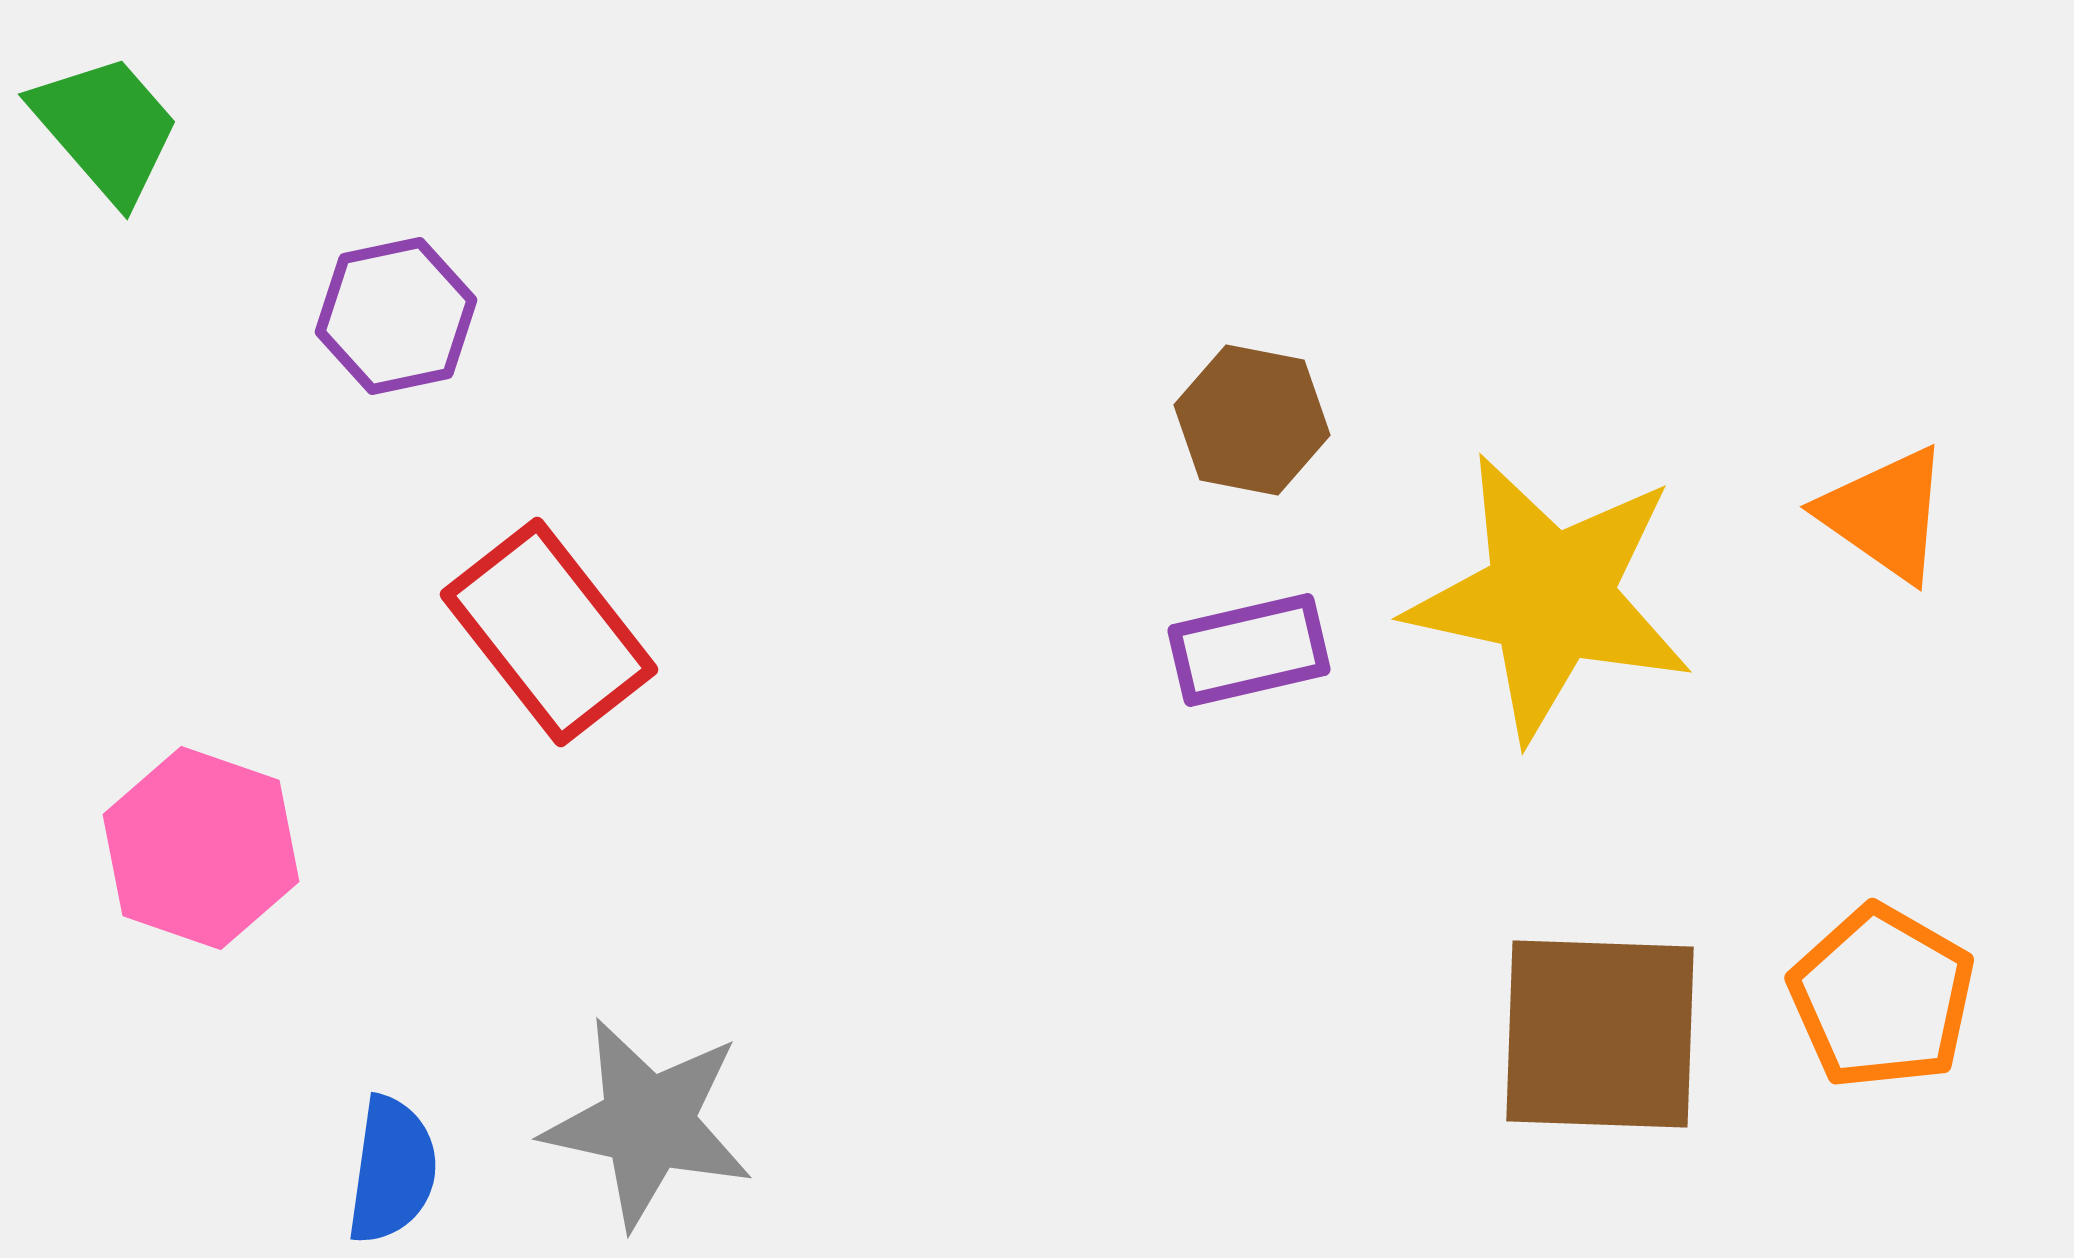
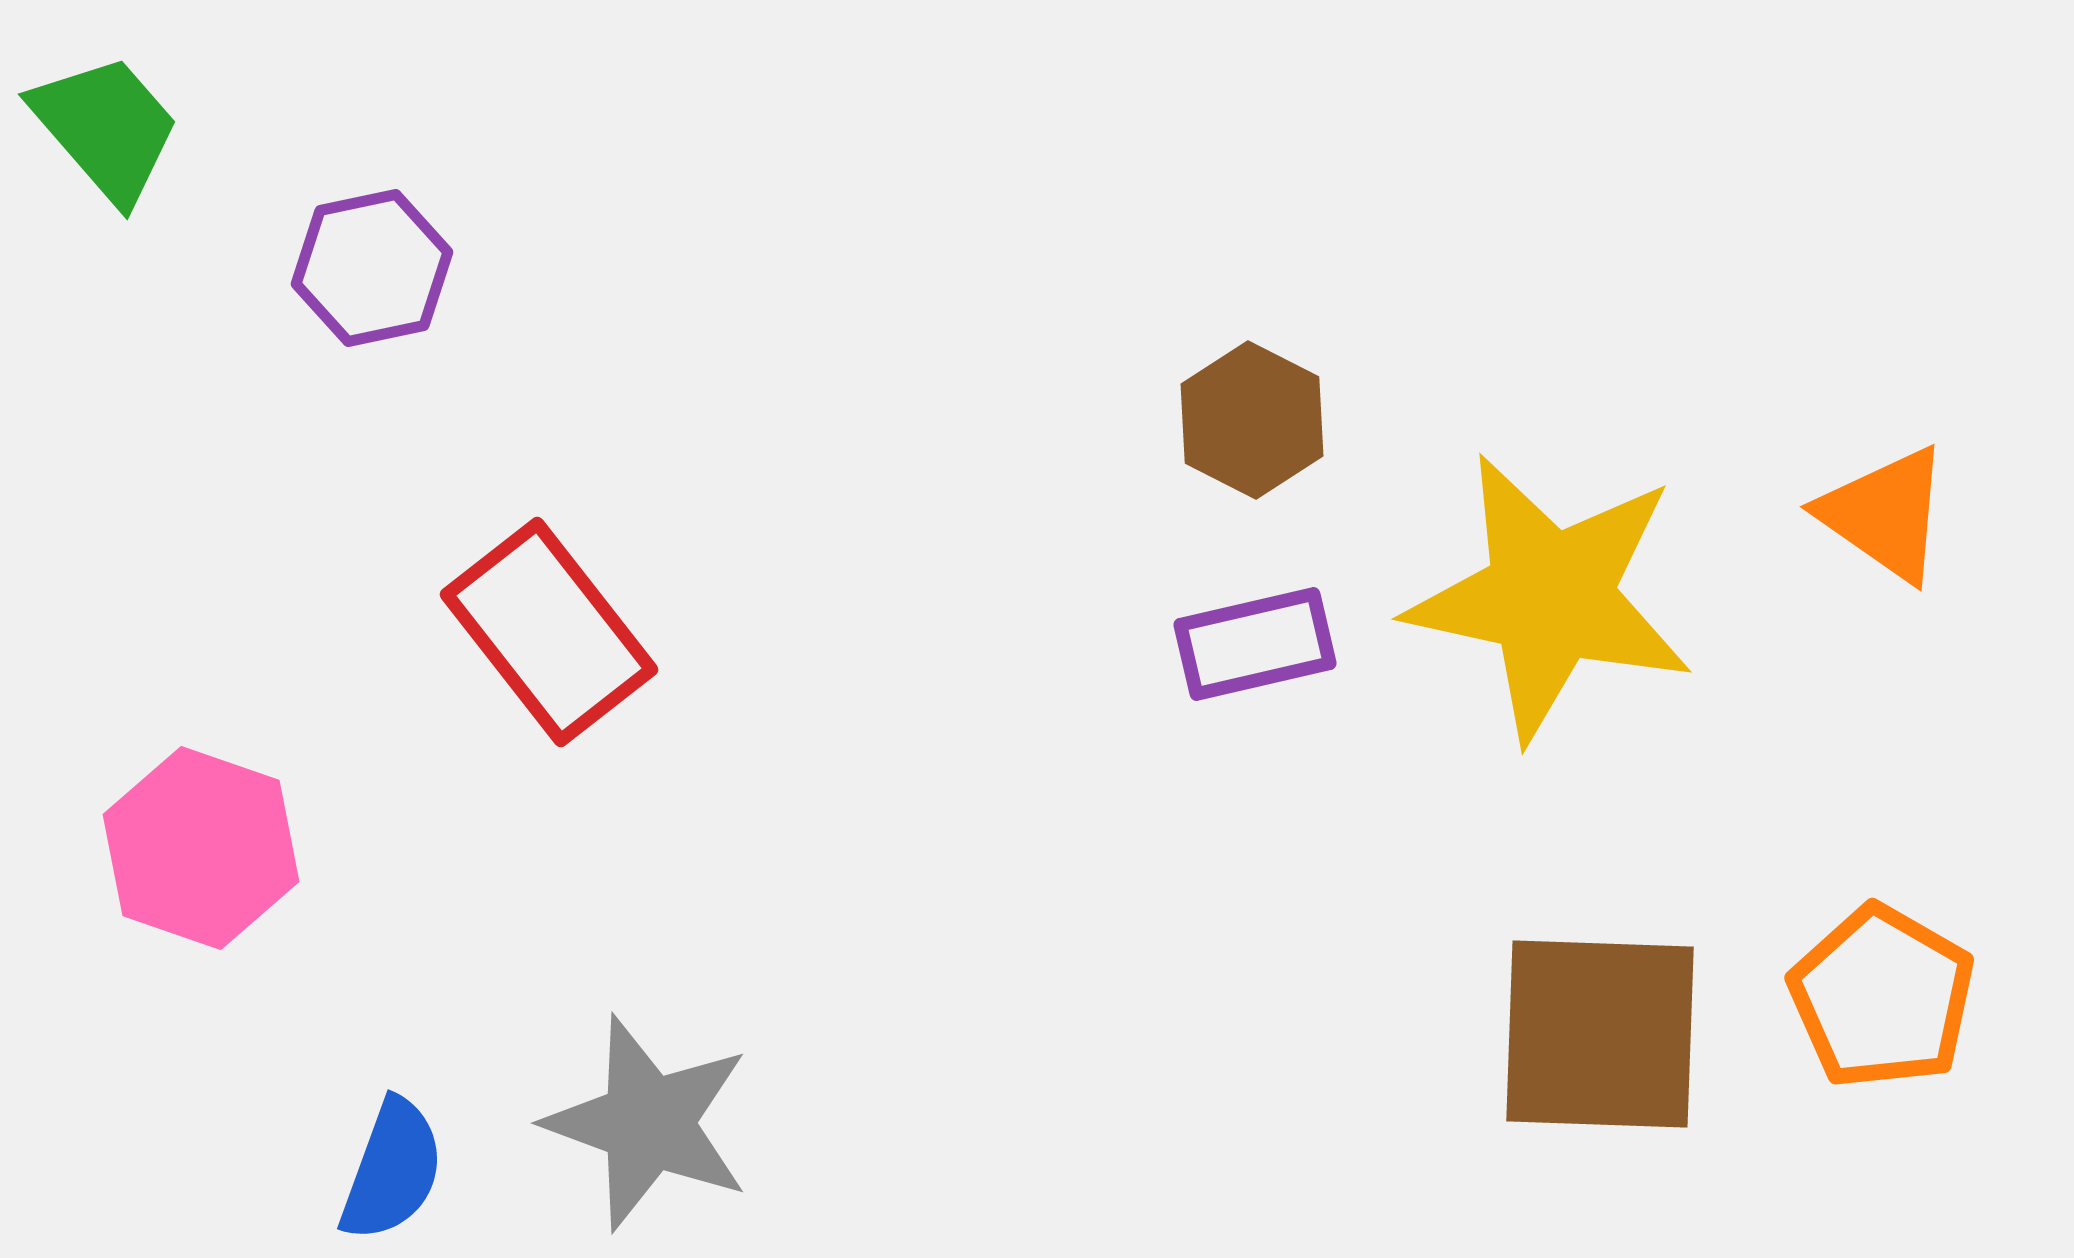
purple hexagon: moved 24 px left, 48 px up
brown hexagon: rotated 16 degrees clockwise
purple rectangle: moved 6 px right, 6 px up
gray star: rotated 8 degrees clockwise
blue semicircle: rotated 12 degrees clockwise
